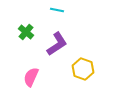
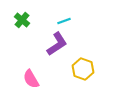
cyan line: moved 7 px right, 11 px down; rotated 32 degrees counterclockwise
green cross: moved 4 px left, 12 px up
pink semicircle: moved 2 px down; rotated 54 degrees counterclockwise
